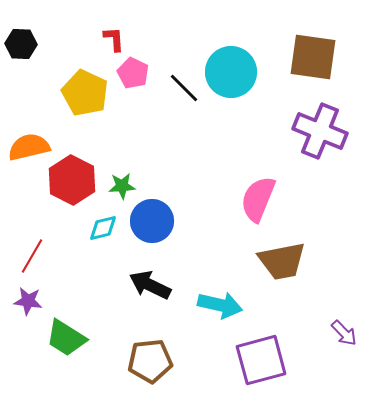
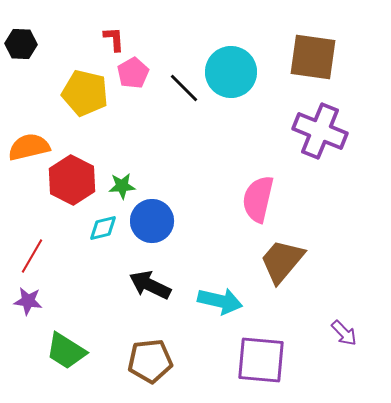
pink pentagon: rotated 16 degrees clockwise
yellow pentagon: rotated 12 degrees counterclockwise
pink semicircle: rotated 9 degrees counterclockwise
brown trapezoid: rotated 141 degrees clockwise
cyan arrow: moved 4 px up
green trapezoid: moved 13 px down
purple square: rotated 20 degrees clockwise
